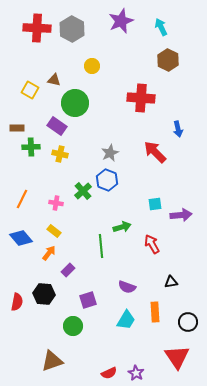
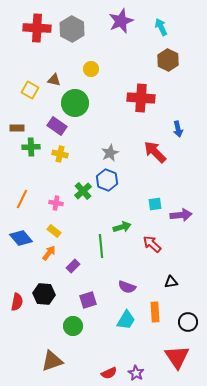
yellow circle at (92, 66): moved 1 px left, 3 px down
red arrow at (152, 244): rotated 18 degrees counterclockwise
purple rectangle at (68, 270): moved 5 px right, 4 px up
